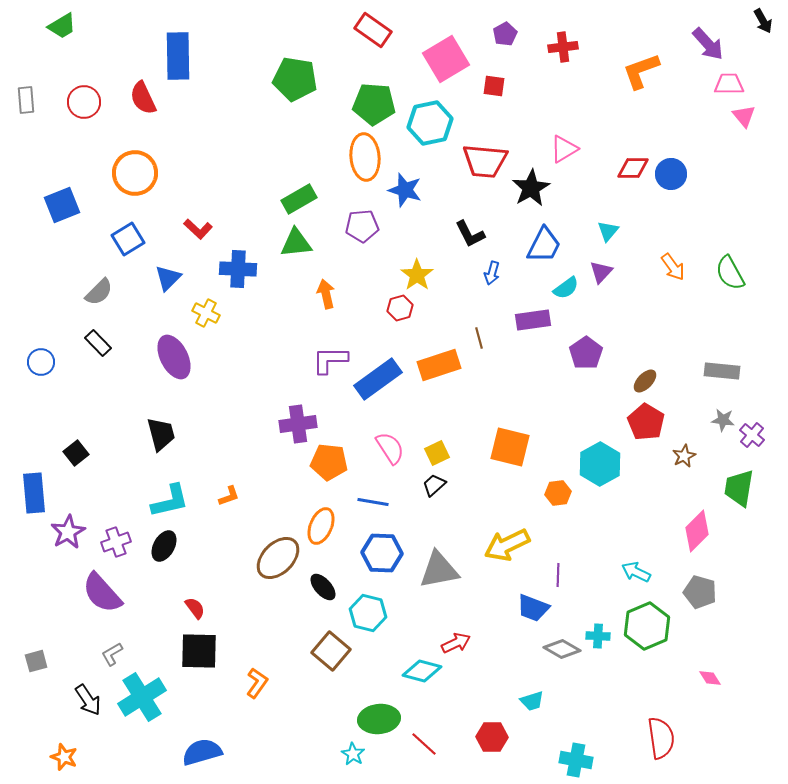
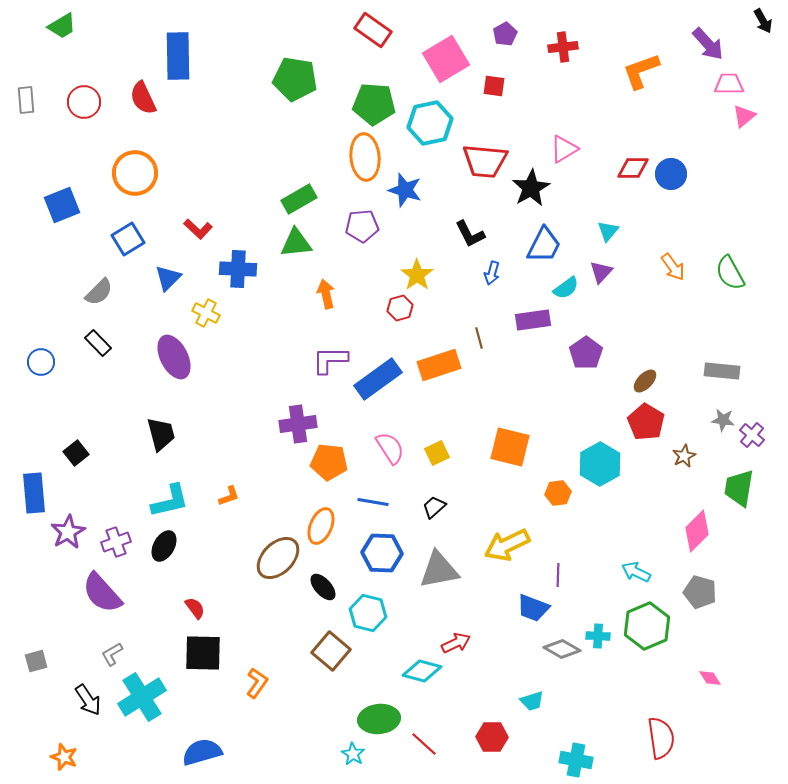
pink triangle at (744, 116): rotated 30 degrees clockwise
black trapezoid at (434, 485): moved 22 px down
black square at (199, 651): moved 4 px right, 2 px down
